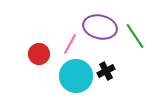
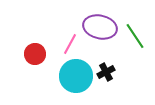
red circle: moved 4 px left
black cross: moved 1 px down
